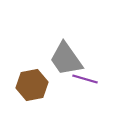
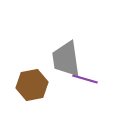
gray trapezoid: rotated 27 degrees clockwise
